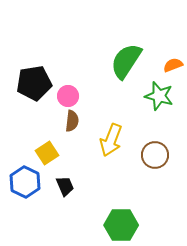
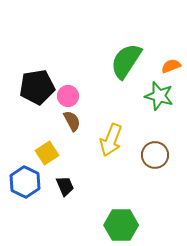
orange semicircle: moved 2 px left, 1 px down
black pentagon: moved 3 px right, 4 px down
brown semicircle: rotated 35 degrees counterclockwise
